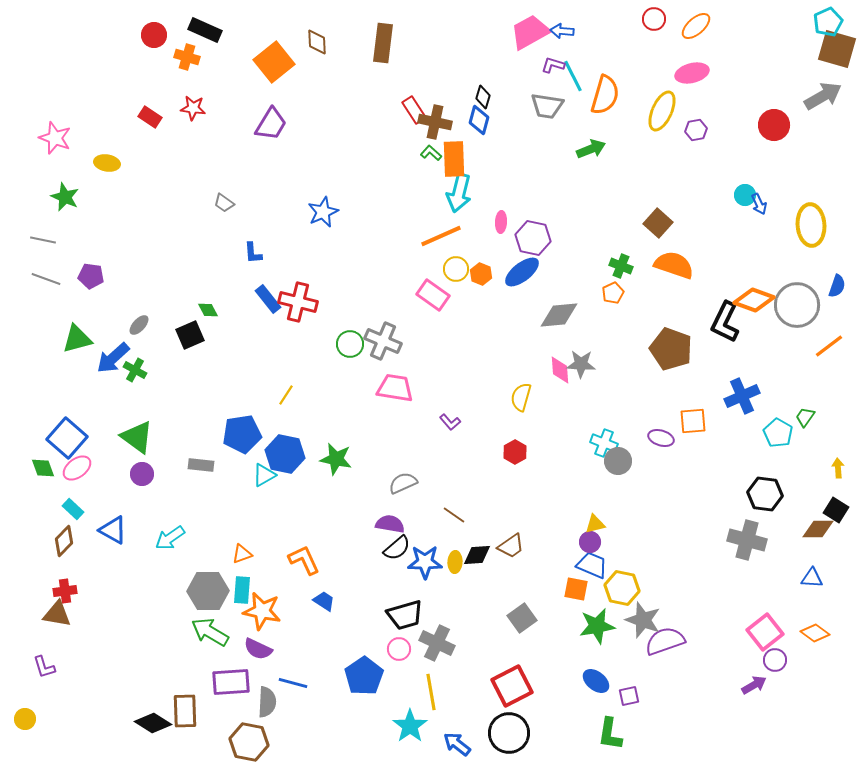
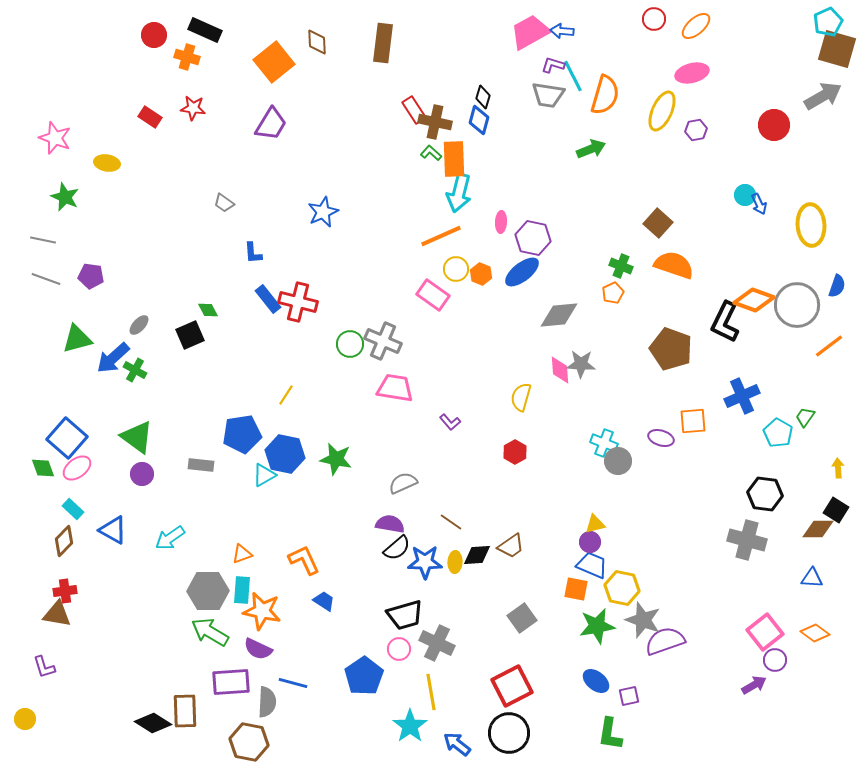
gray trapezoid at (547, 106): moved 1 px right, 11 px up
brown line at (454, 515): moved 3 px left, 7 px down
